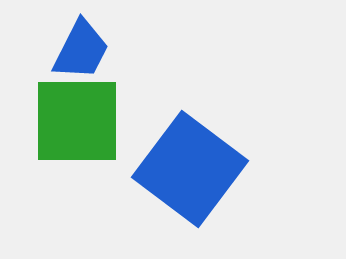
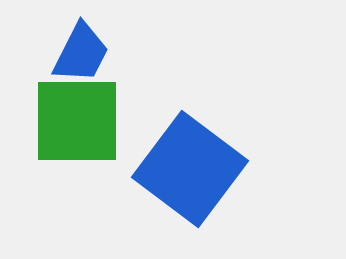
blue trapezoid: moved 3 px down
